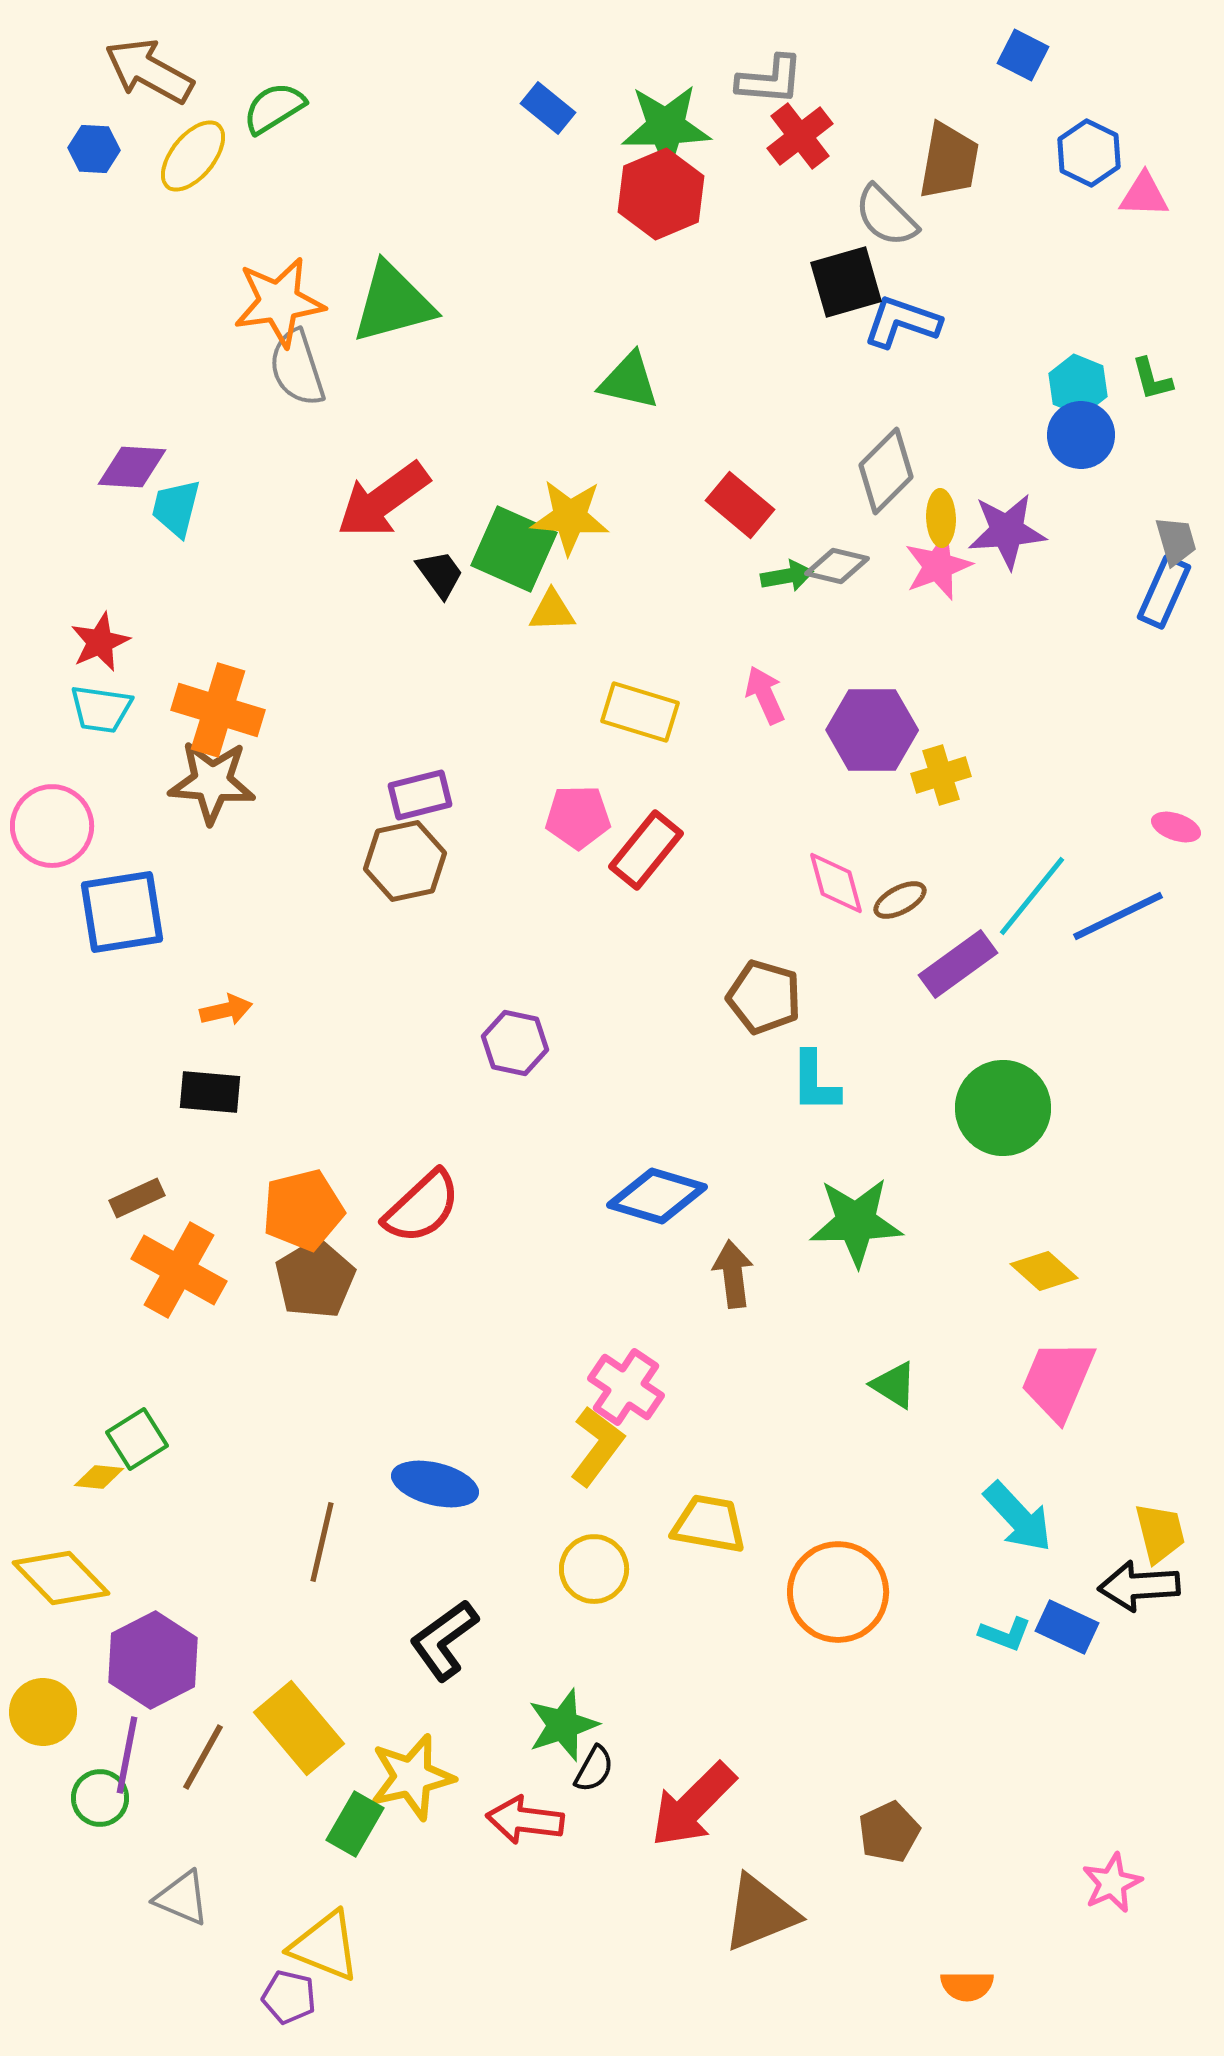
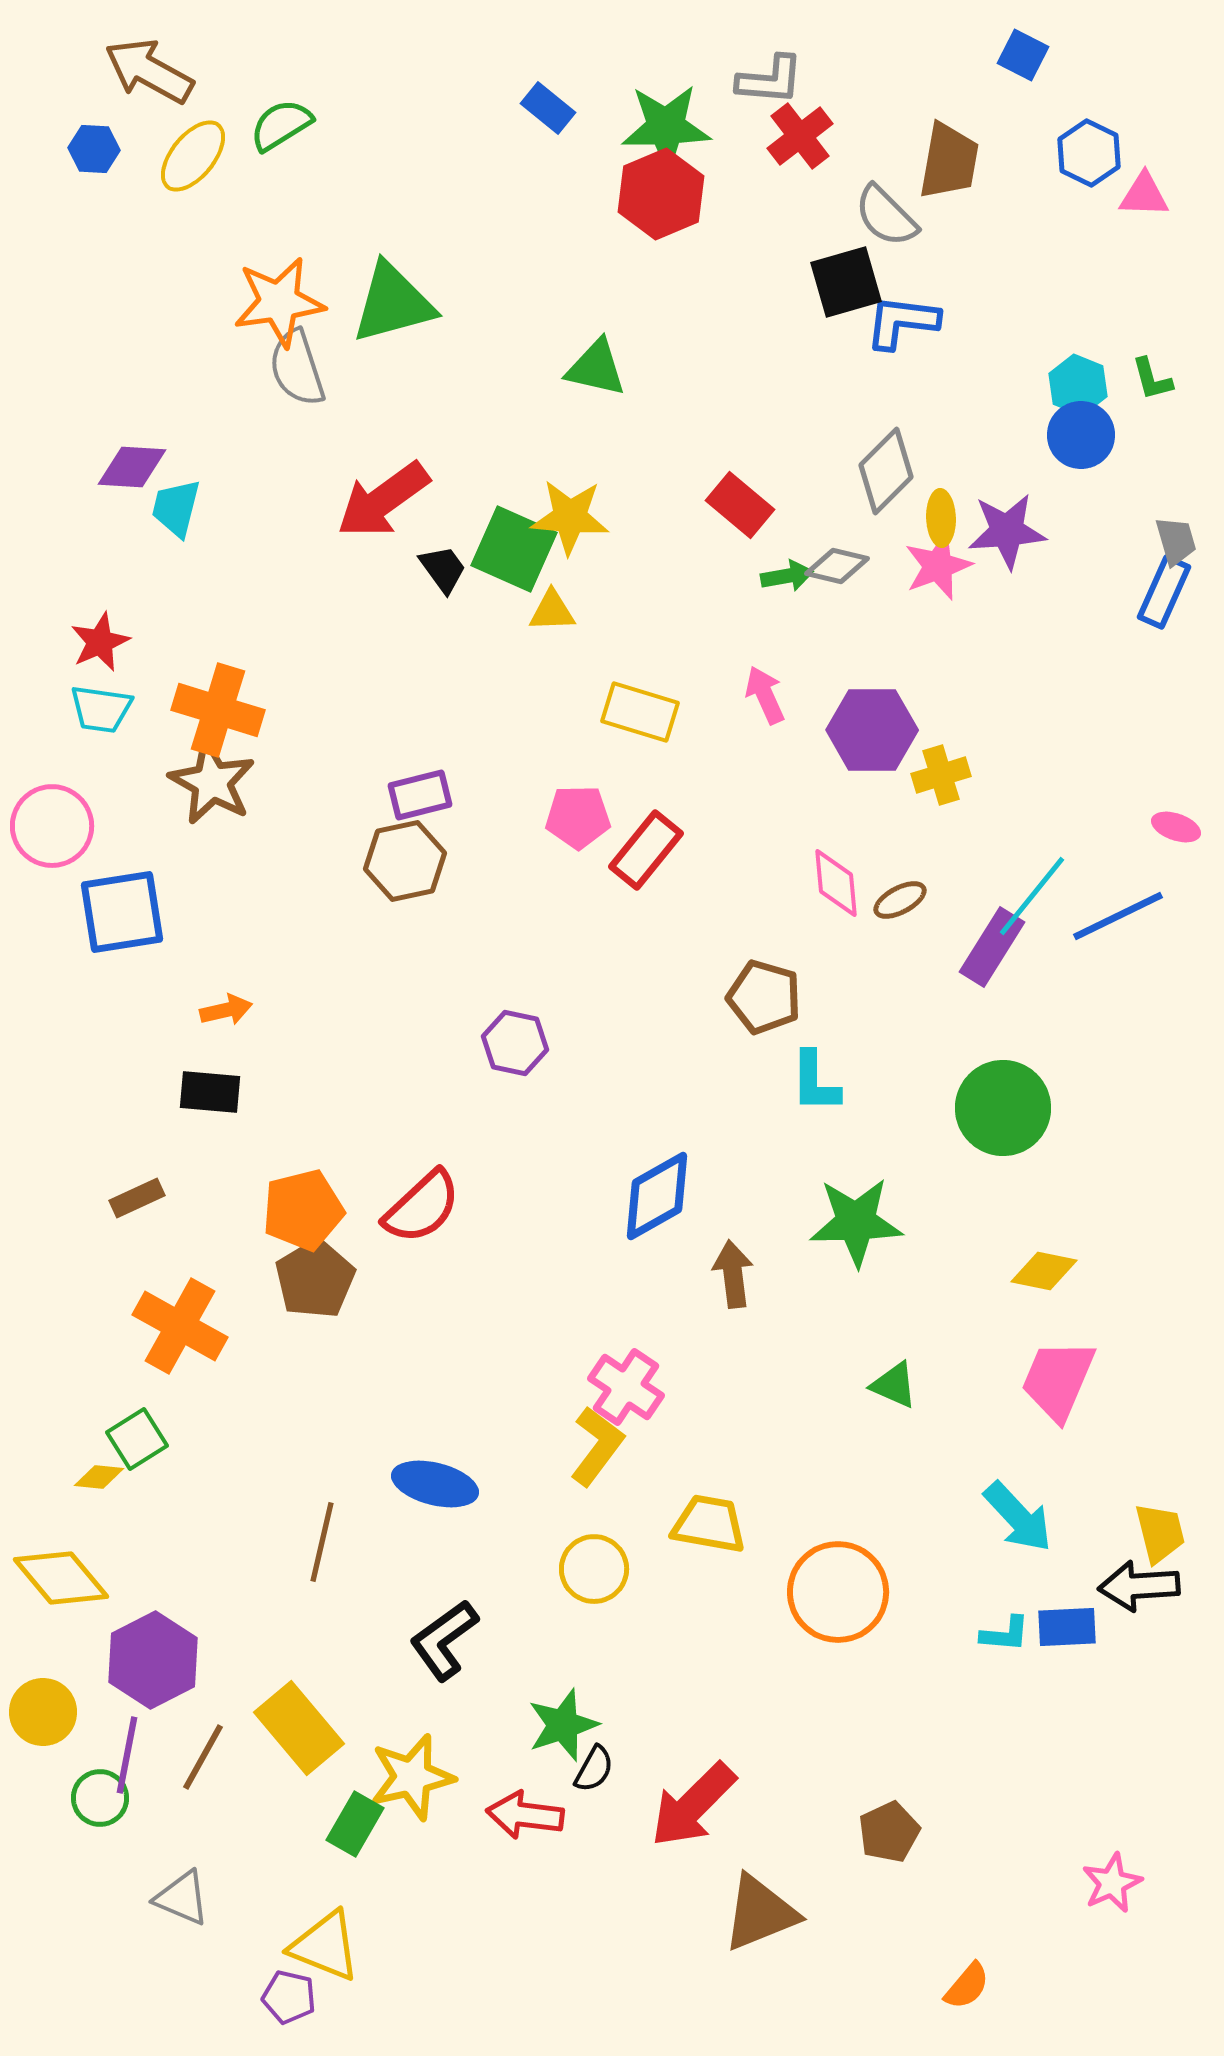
green semicircle at (274, 108): moved 7 px right, 17 px down
blue L-shape at (902, 322): rotated 12 degrees counterclockwise
green triangle at (629, 381): moved 33 px left, 13 px up
black trapezoid at (440, 574): moved 3 px right, 5 px up
brown star at (212, 782): rotated 24 degrees clockwise
pink diamond at (836, 883): rotated 10 degrees clockwise
purple rectangle at (958, 964): moved 34 px right, 17 px up; rotated 22 degrees counterclockwise
blue diamond at (657, 1196): rotated 46 degrees counterclockwise
orange cross at (179, 1270): moved 1 px right, 56 px down
yellow diamond at (1044, 1271): rotated 30 degrees counterclockwise
green triangle at (894, 1385): rotated 8 degrees counterclockwise
yellow diamond at (61, 1578): rotated 4 degrees clockwise
blue rectangle at (1067, 1627): rotated 28 degrees counterclockwise
cyan L-shape at (1005, 1634): rotated 16 degrees counterclockwise
red arrow at (525, 1820): moved 5 px up
orange semicircle at (967, 1986): rotated 50 degrees counterclockwise
